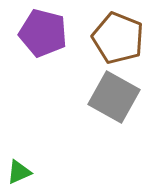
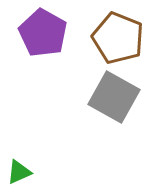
purple pentagon: rotated 15 degrees clockwise
